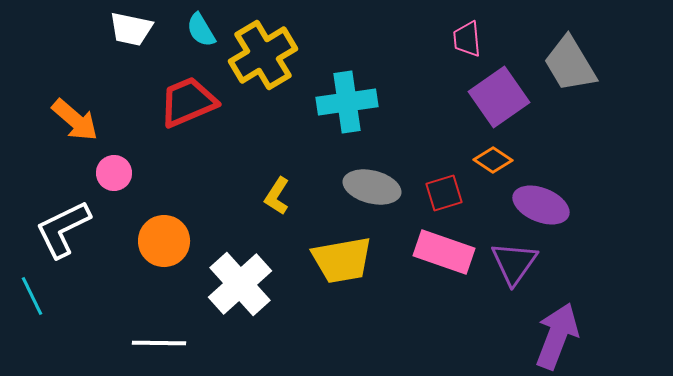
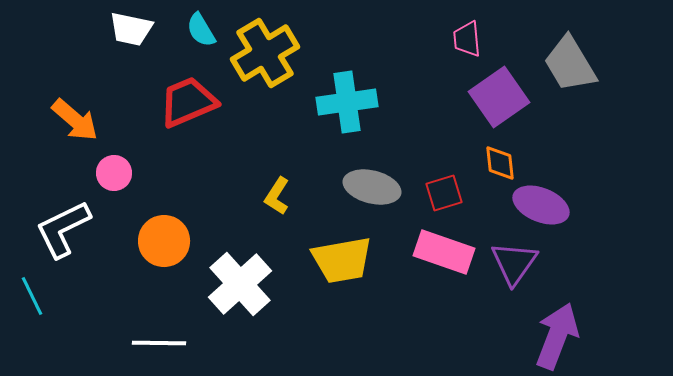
yellow cross: moved 2 px right, 2 px up
orange diamond: moved 7 px right, 3 px down; rotated 51 degrees clockwise
